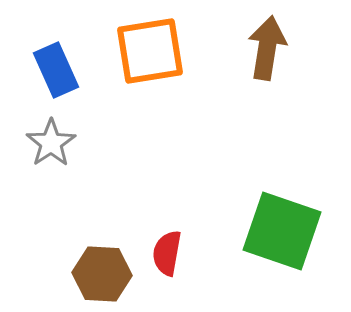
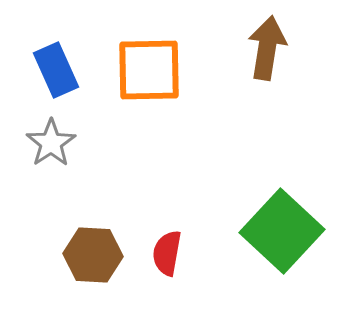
orange square: moved 1 px left, 19 px down; rotated 8 degrees clockwise
green square: rotated 24 degrees clockwise
brown hexagon: moved 9 px left, 19 px up
